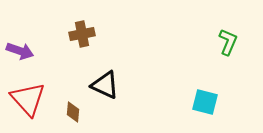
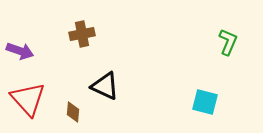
black triangle: moved 1 px down
